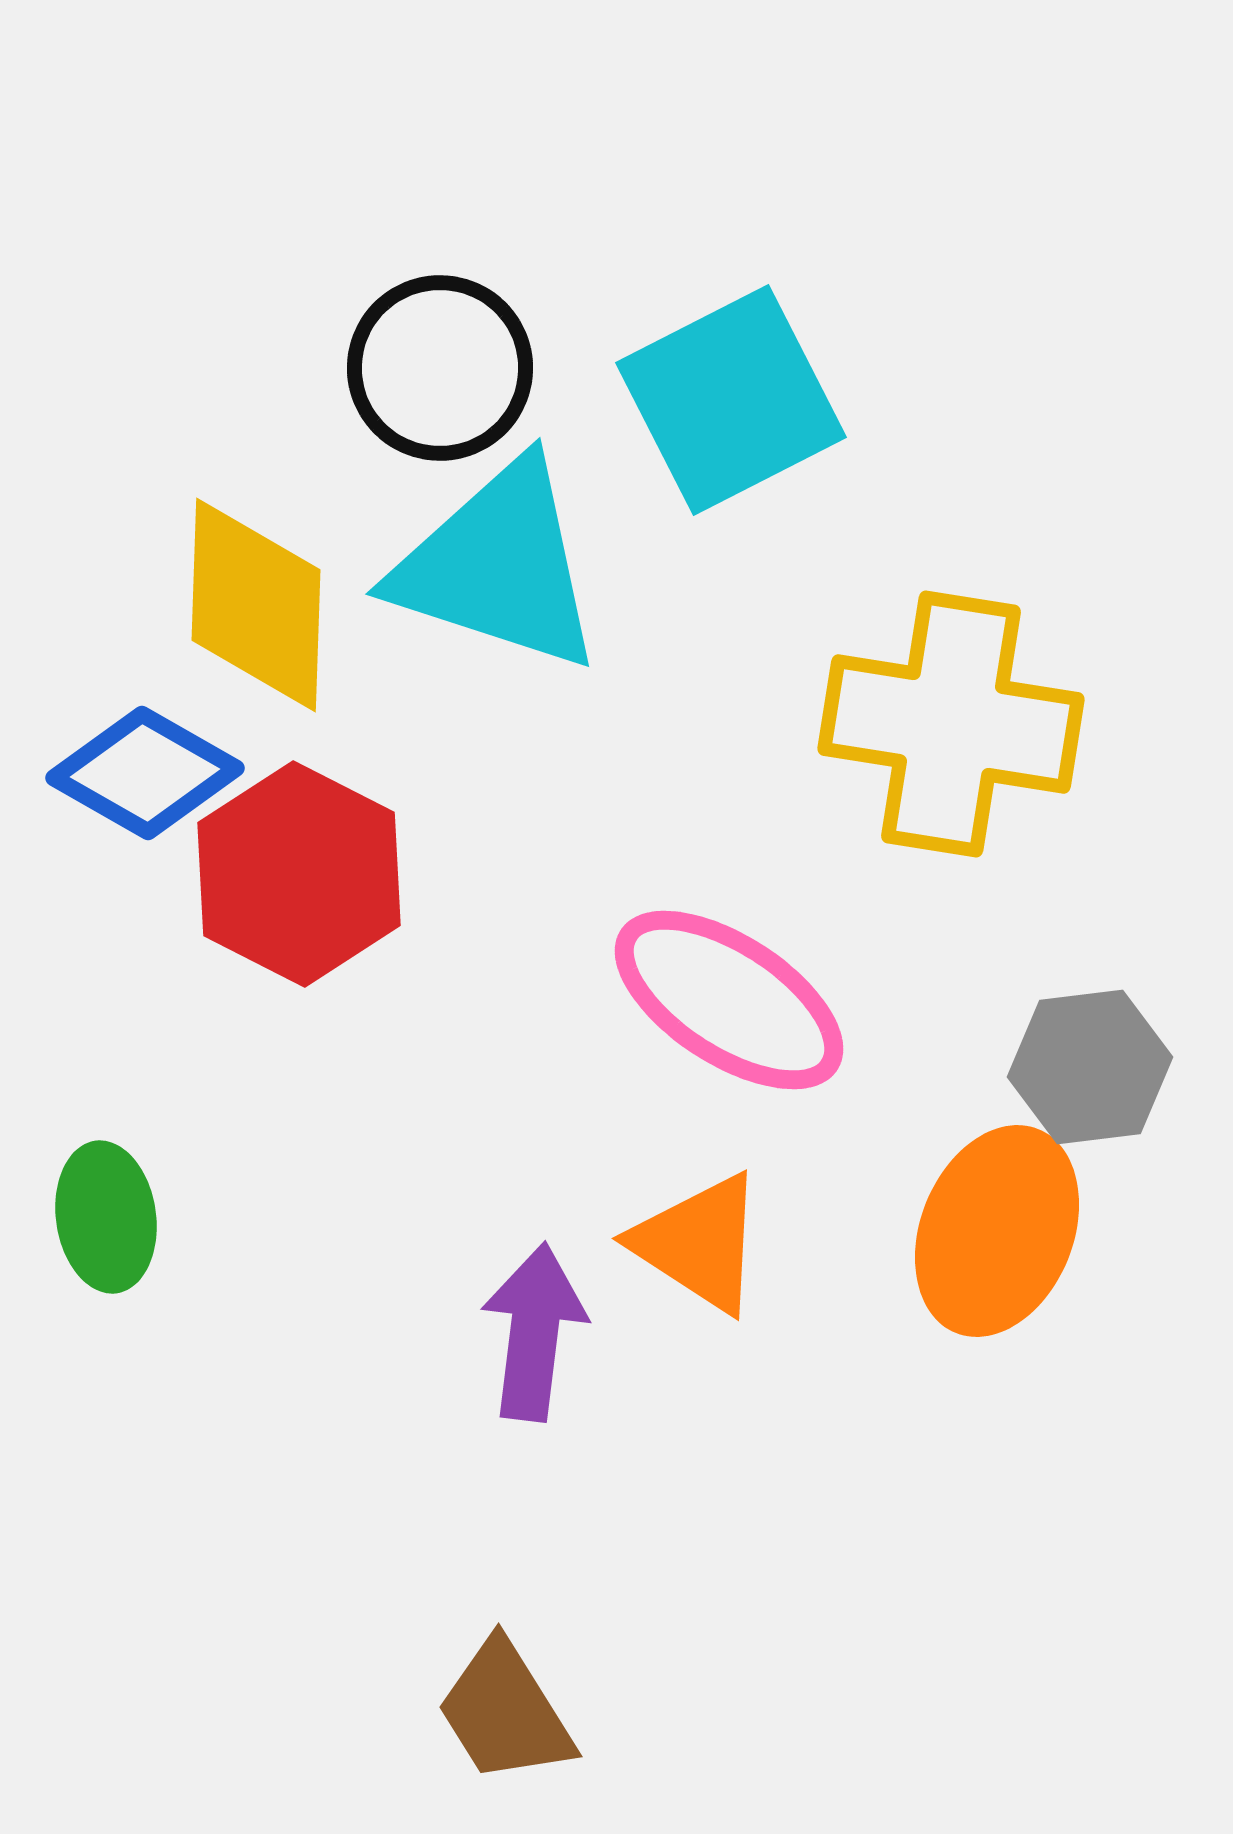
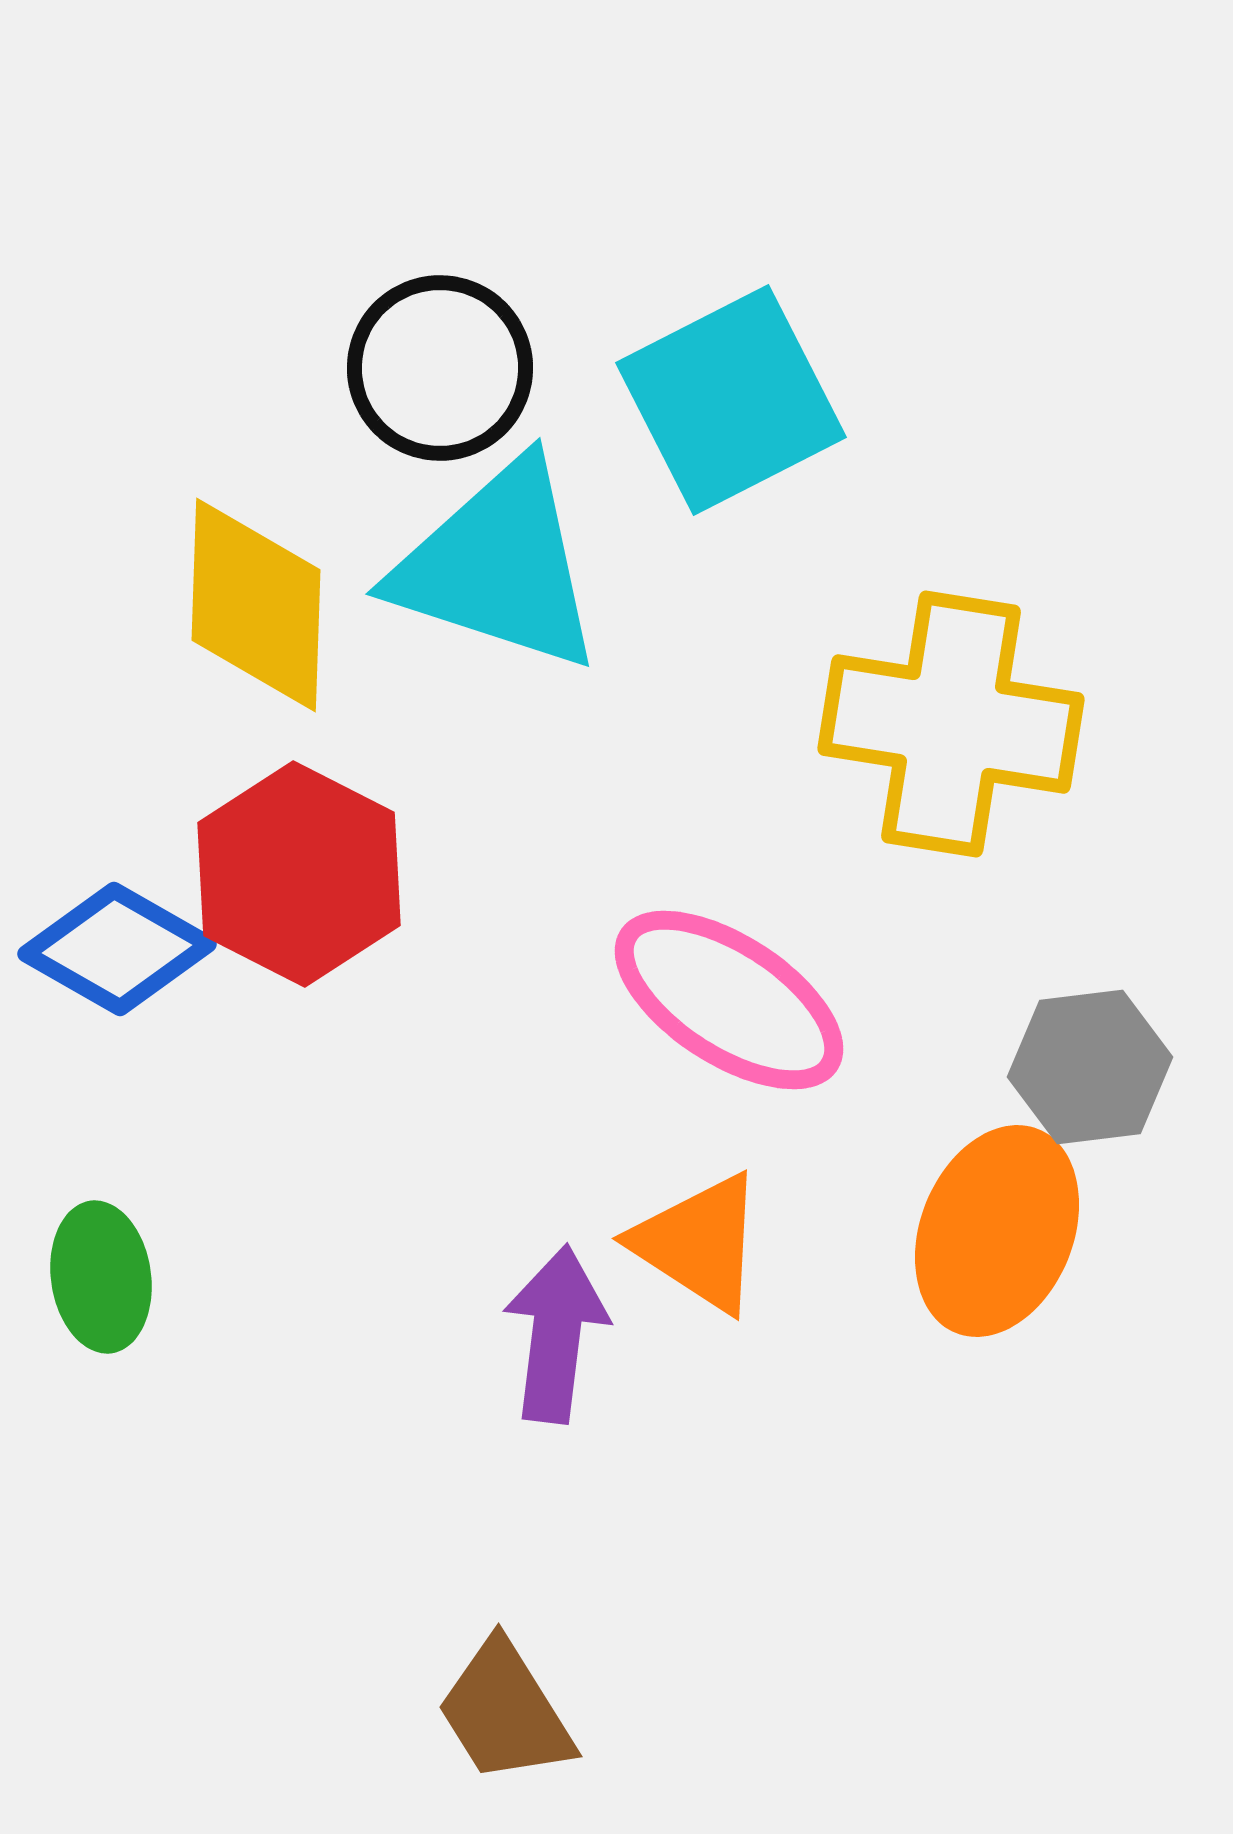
blue diamond: moved 28 px left, 176 px down
green ellipse: moved 5 px left, 60 px down
purple arrow: moved 22 px right, 2 px down
